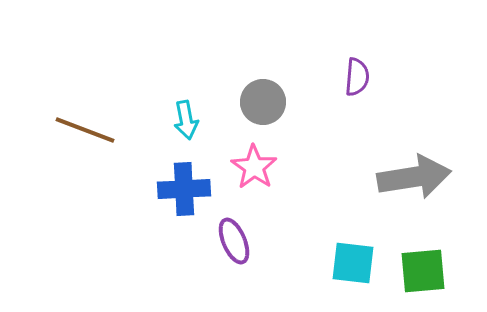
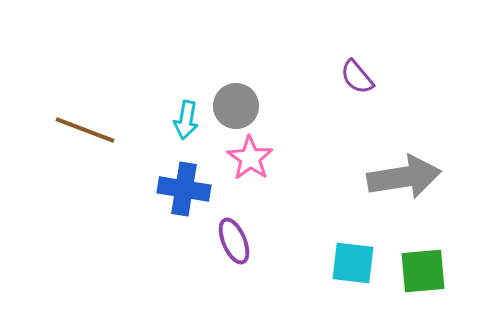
purple semicircle: rotated 135 degrees clockwise
gray circle: moved 27 px left, 4 px down
cyan arrow: rotated 21 degrees clockwise
pink star: moved 4 px left, 9 px up
gray arrow: moved 10 px left
blue cross: rotated 12 degrees clockwise
